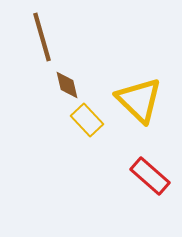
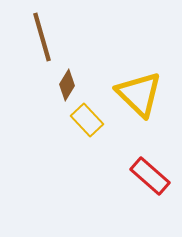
brown diamond: rotated 44 degrees clockwise
yellow triangle: moved 6 px up
